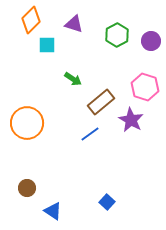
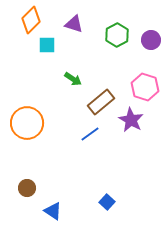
purple circle: moved 1 px up
